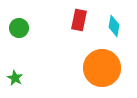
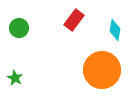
red rectangle: moved 5 px left; rotated 25 degrees clockwise
cyan diamond: moved 1 px right, 4 px down
orange circle: moved 2 px down
